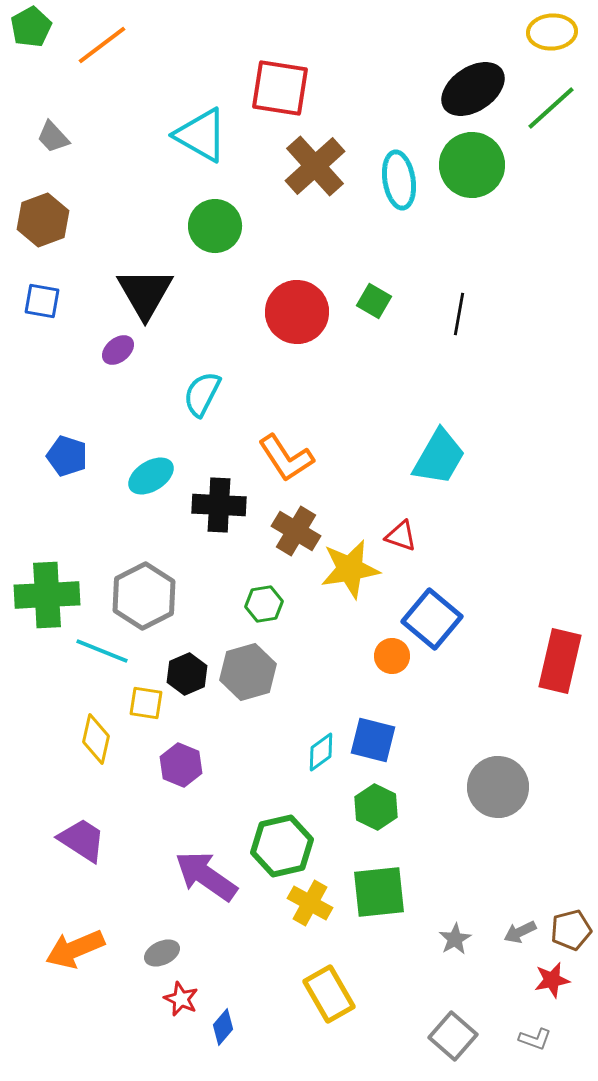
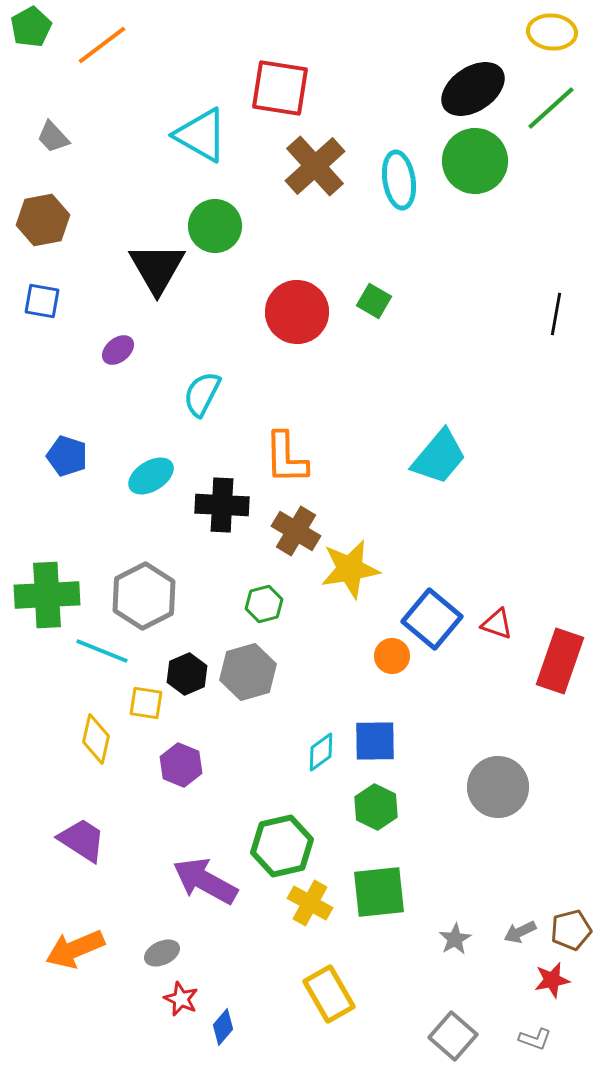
yellow ellipse at (552, 32): rotated 9 degrees clockwise
green circle at (472, 165): moved 3 px right, 4 px up
brown hexagon at (43, 220): rotated 9 degrees clockwise
black triangle at (145, 293): moved 12 px right, 25 px up
black line at (459, 314): moved 97 px right
cyan trapezoid at (439, 457): rotated 10 degrees clockwise
orange L-shape at (286, 458): rotated 32 degrees clockwise
black cross at (219, 505): moved 3 px right
red triangle at (401, 536): moved 96 px right, 88 px down
green hexagon at (264, 604): rotated 6 degrees counterclockwise
red rectangle at (560, 661): rotated 6 degrees clockwise
blue square at (373, 740): moved 2 px right, 1 px down; rotated 15 degrees counterclockwise
purple arrow at (206, 876): moved 1 px left, 5 px down; rotated 6 degrees counterclockwise
